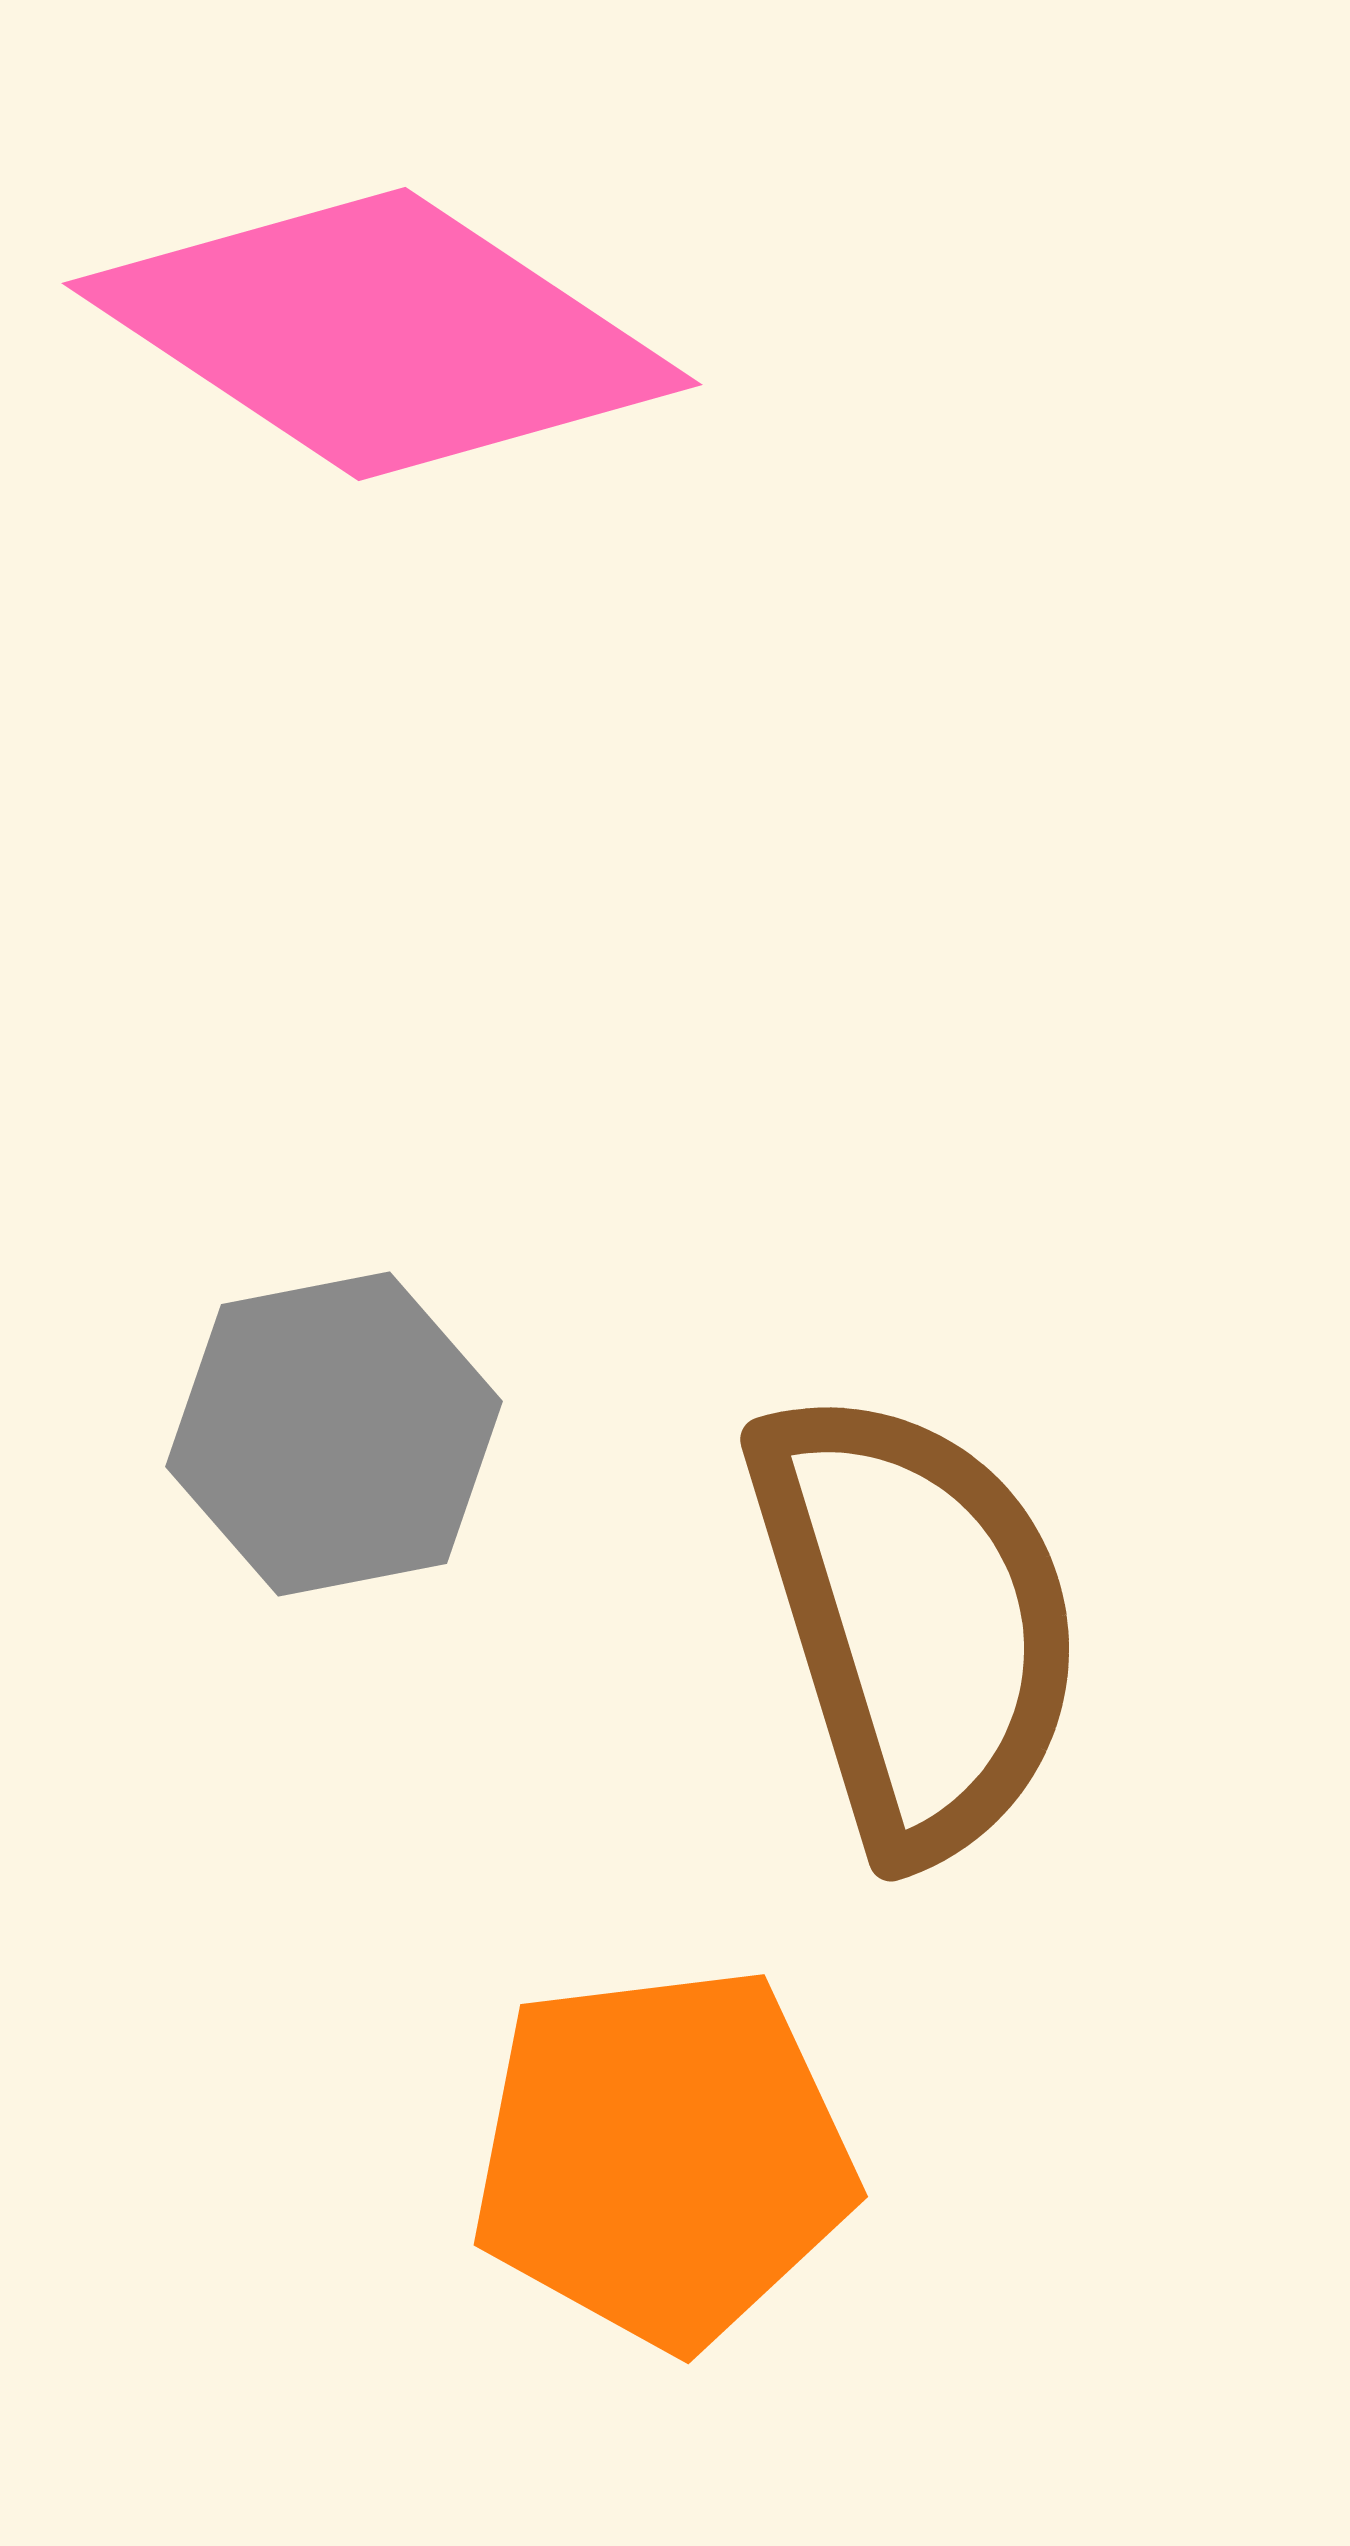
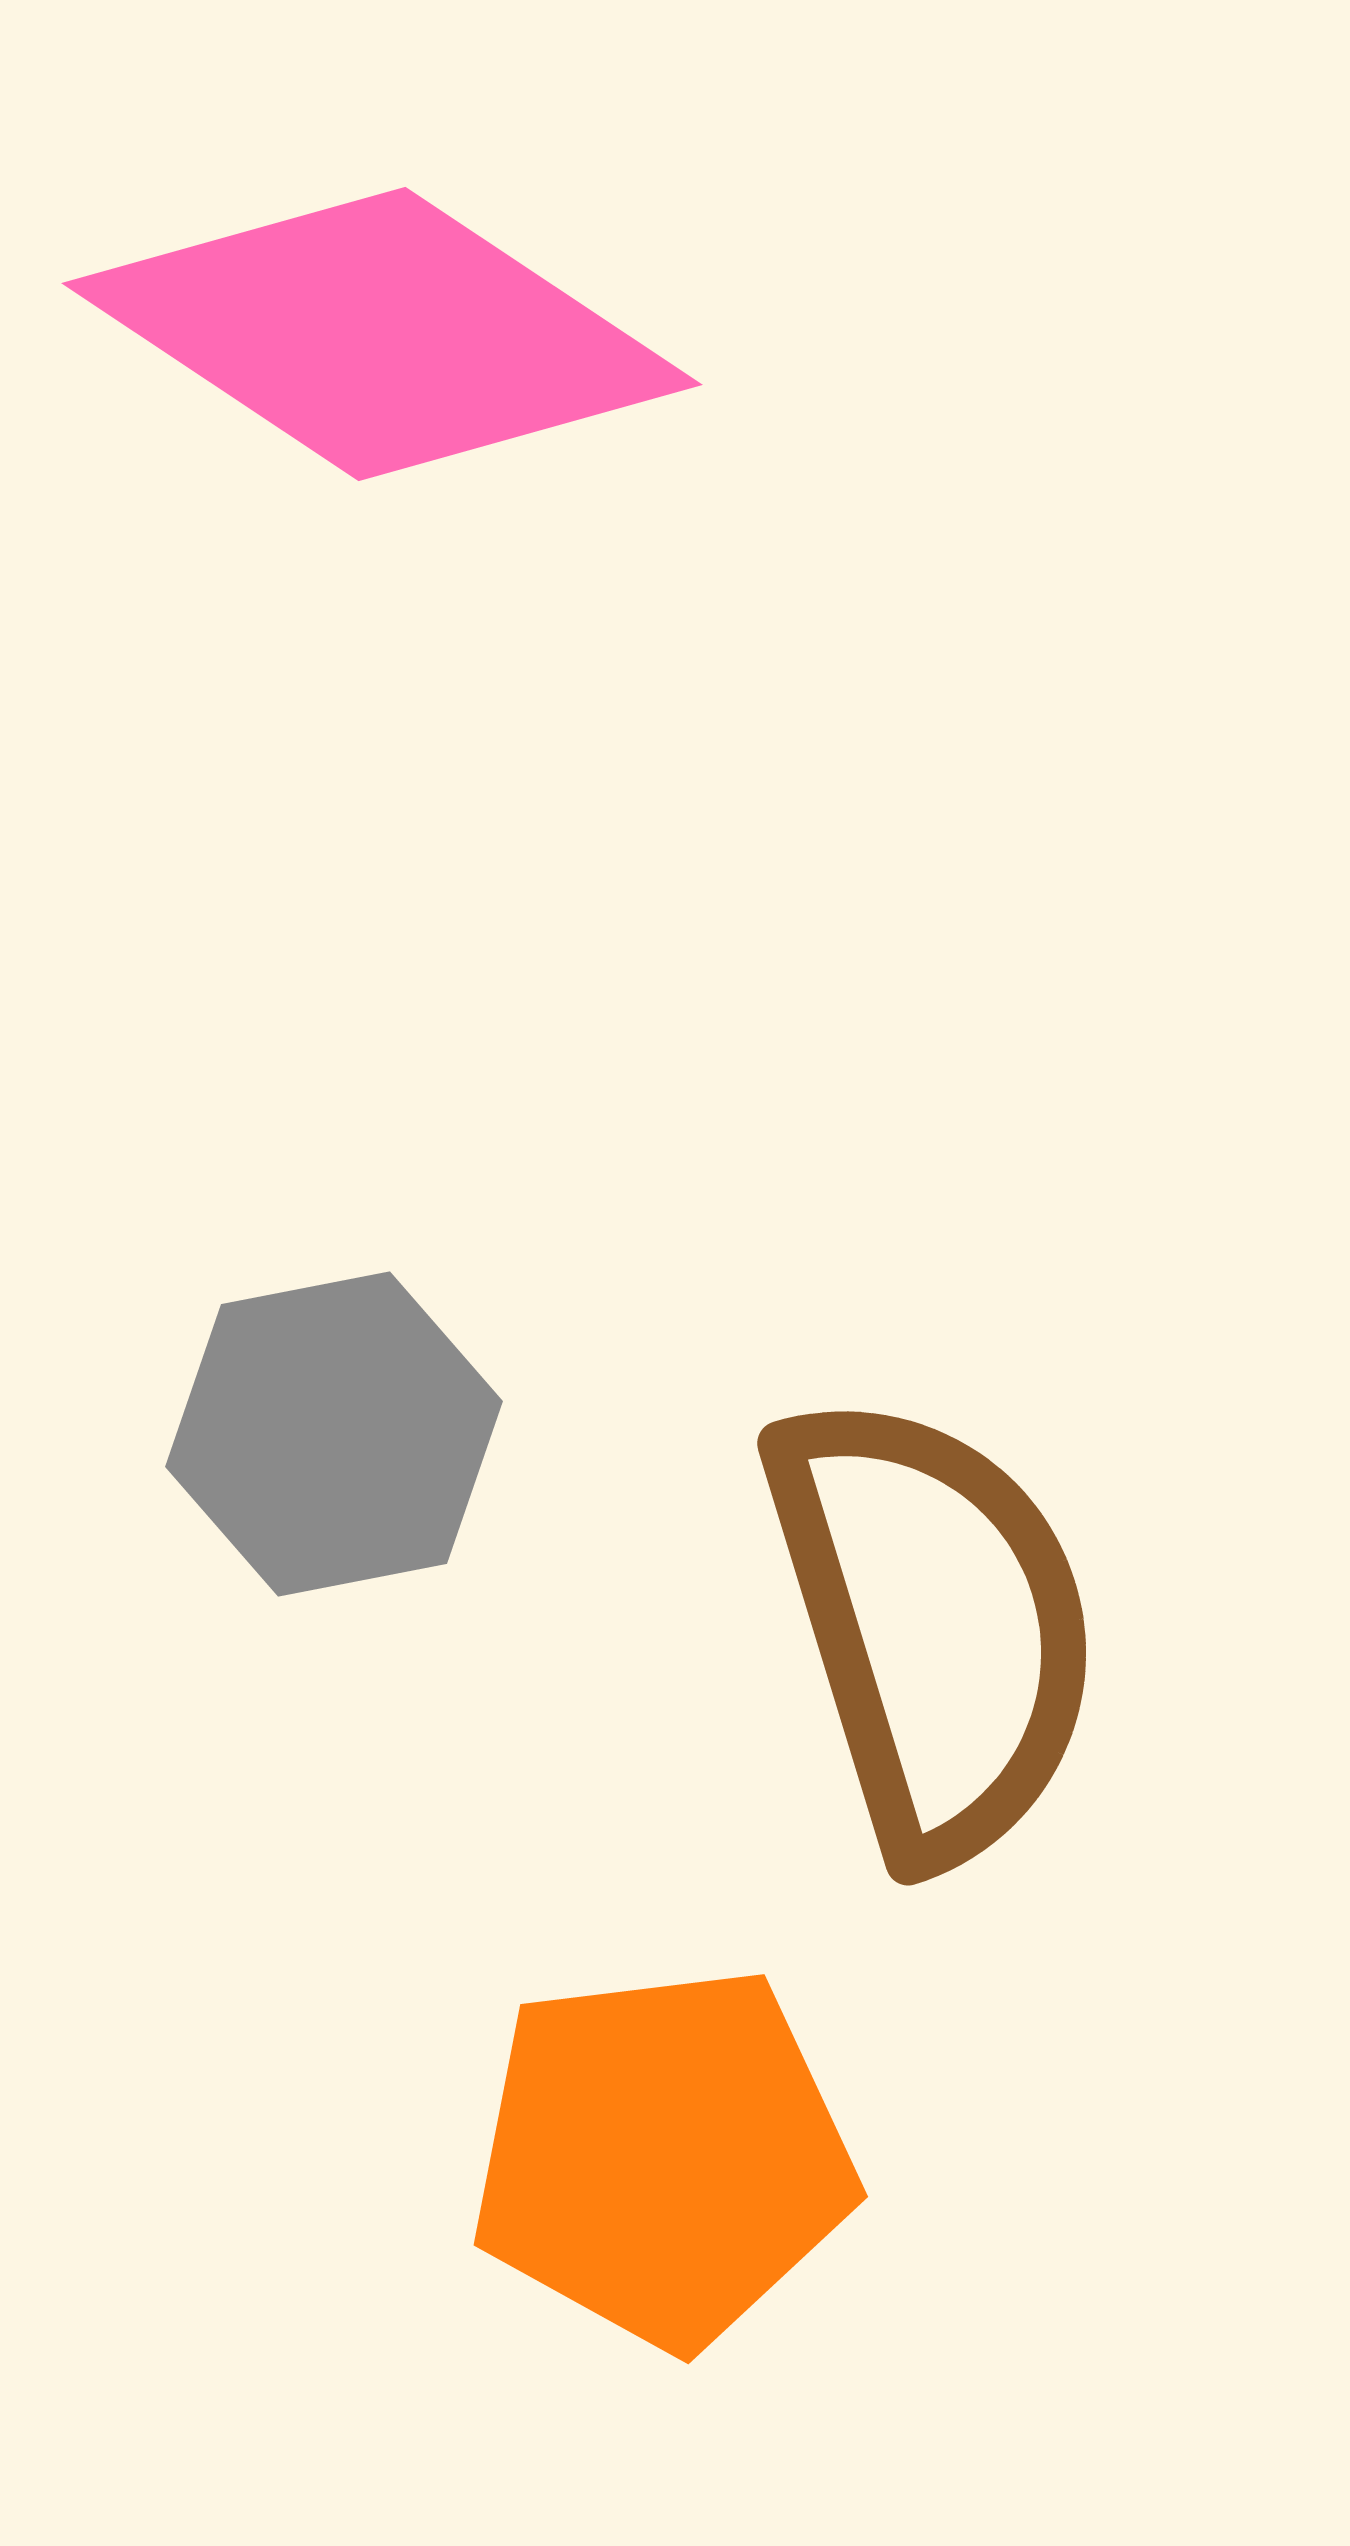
brown semicircle: moved 17 px right, 4 px down
